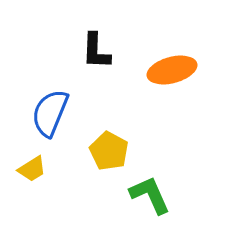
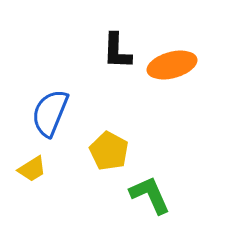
black L-shape: moved 21 px right
orange ellipse: moved 5 px up
